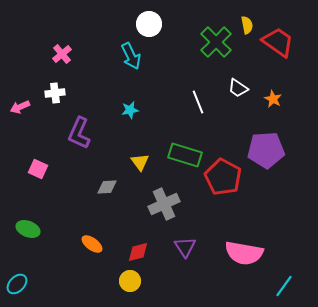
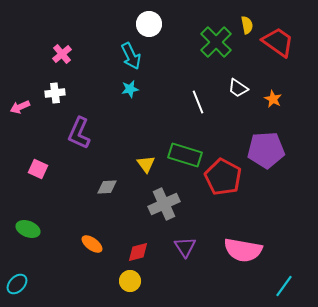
cyan star: moved 21 px up
yellow triangle: moved 6 px right, 2 px down
pink semicircle: moved 1 px left, 3 px up
